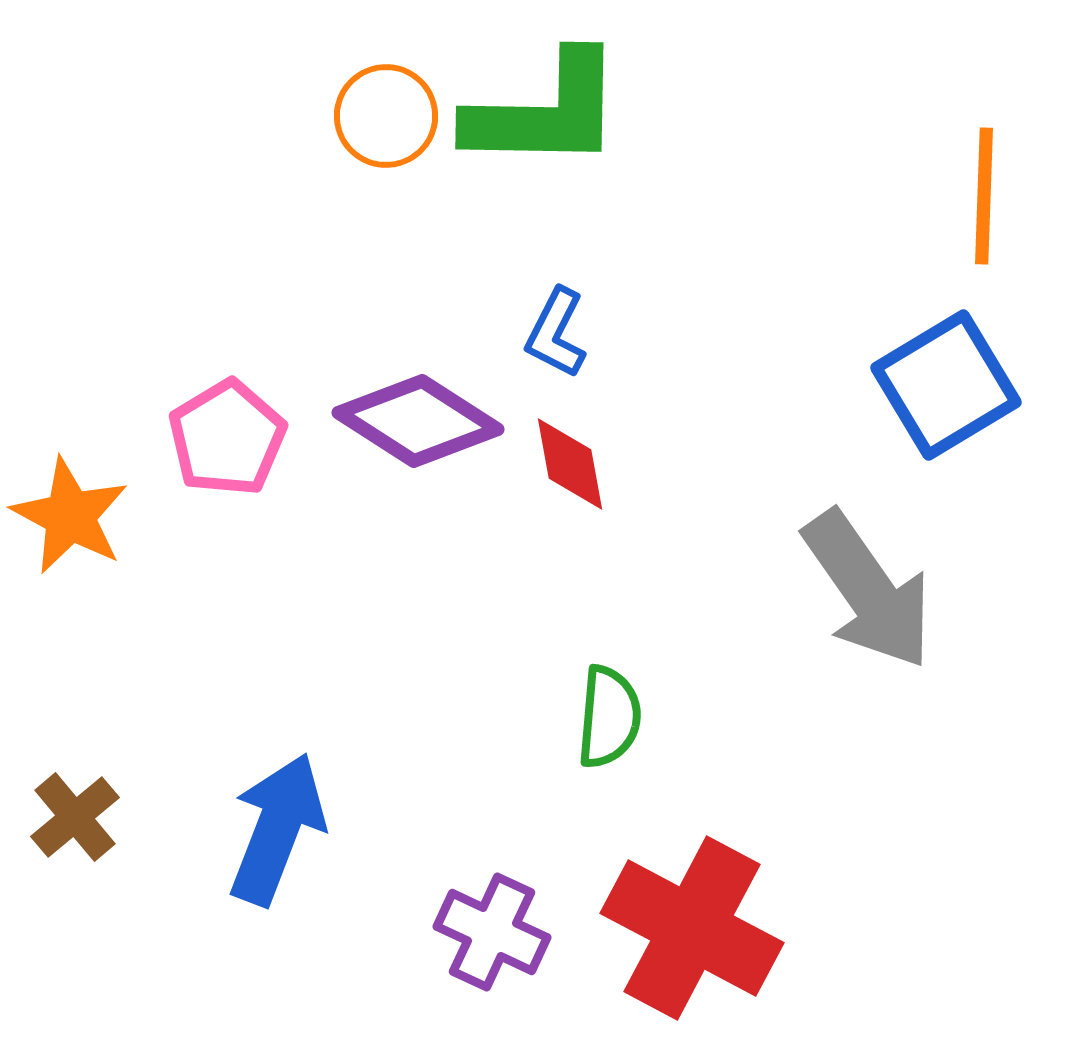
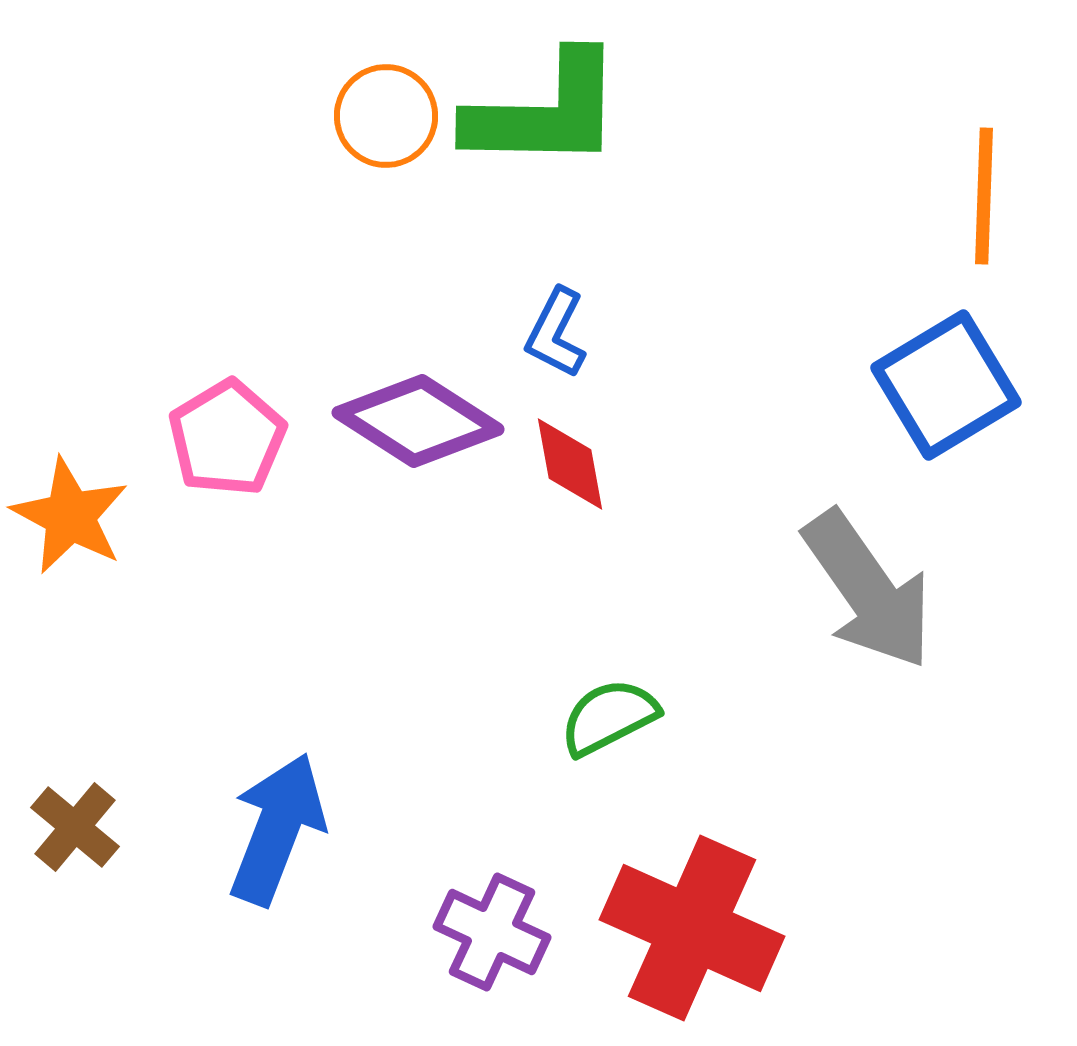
green semicircle: rotated 122 degrees counterclockwise
brown cross: moved 10 px down; rotated 10 degrees counterclockwise
red cross: rotated 4 degrees counterclockwise
